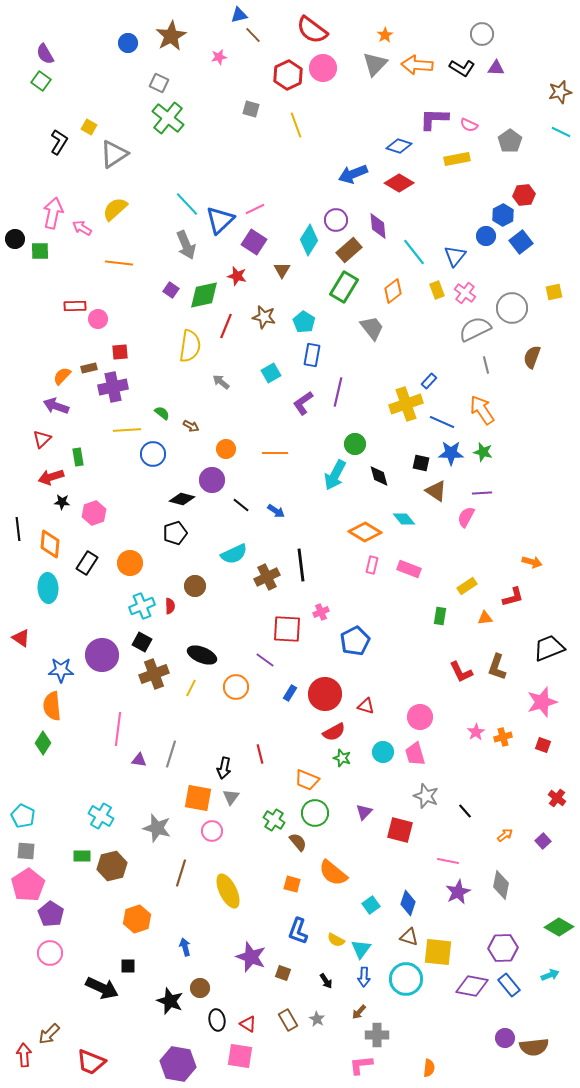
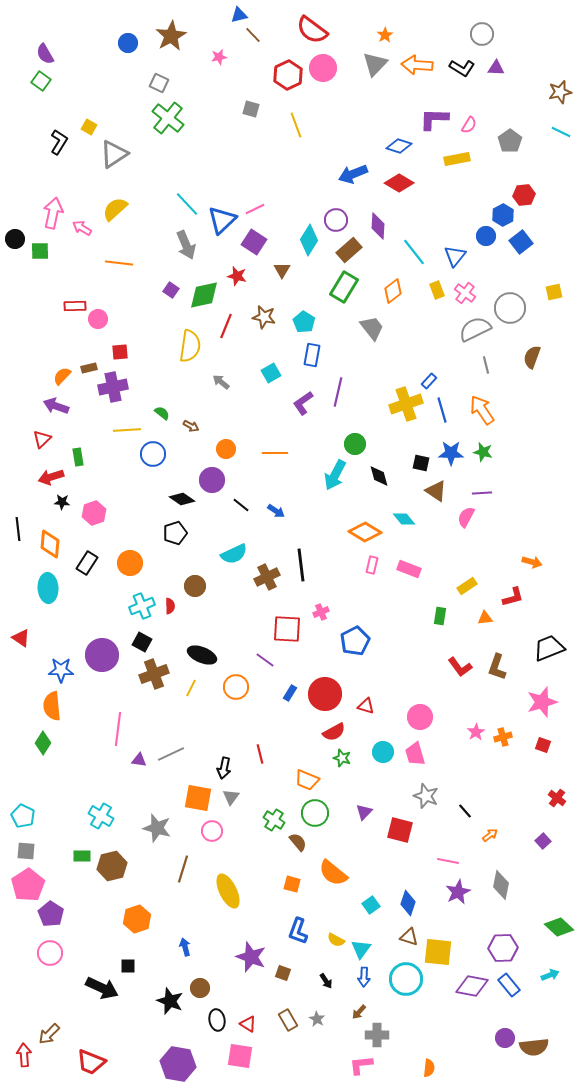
pink semicircle at (469, 125): rotated 84 degrees counterclockwise
blue triangle at (220, 220): moved 2 px right
purple diamond at (378, 226): rotated 8 degrees clockwise
gray circle at (512, 308): moved 2 px left
blue line at (442, 422): moved 12 px up; rotated 50 degrees clockwise
black diamond at (182, 499): rotated 20 degrees clockwise
red L-shape at (461, 672): moved 1 px left, 5 px up; rotated 10 degrees counterclockwise
gray line at (171, 754): rotated 48 degrees clockwise
orange arrow at (505, 835): moved 15 px left
brown line at (181, 873): moved 2 px right, 4 px up
green diamond at (559, 927): rotated 12 degrees clockwise
